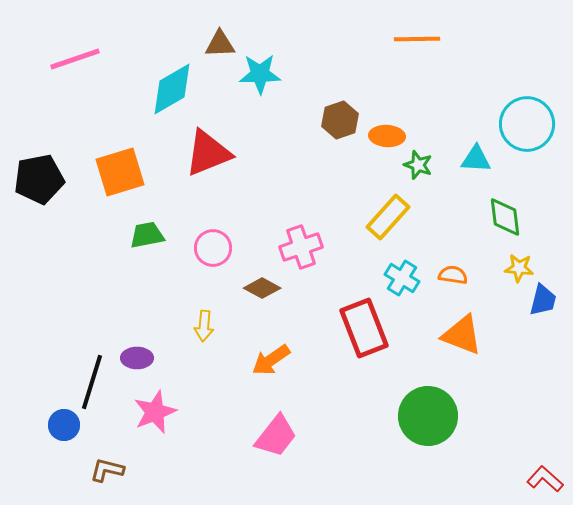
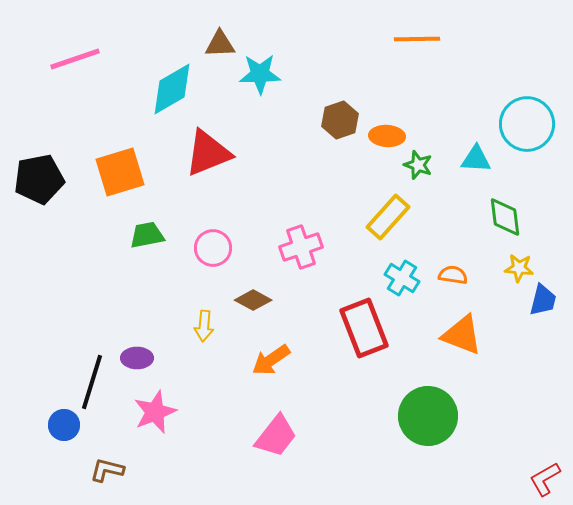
brown diamond: moved 9 px left, 12 px down
red L-shape: rotated 72 degrees counterclockwise
